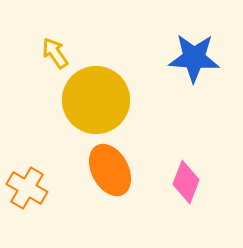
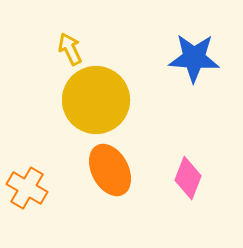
yellow arrow: moved 15 px right, 4 px up; rotated 8 degrees clockwise
pink diamond: moved 2 px right, 4 px up
